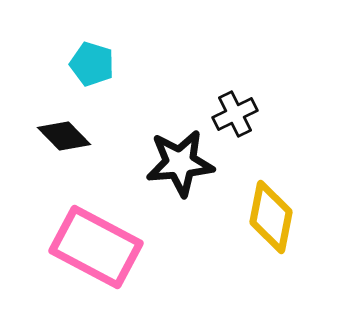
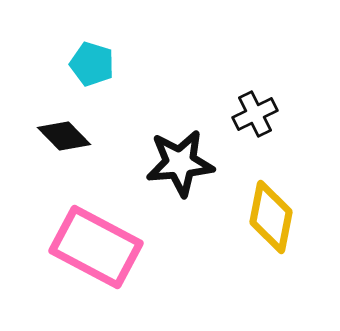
black cross: moved 20 px right
